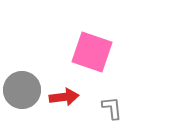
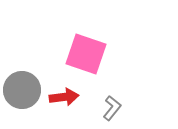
pink square: moved 6 px left, 2 px down
gray L-shape: rotated 45 degrees clockwise
